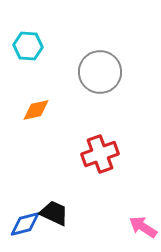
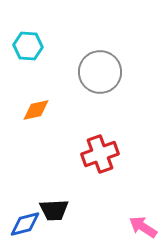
black trapezoid: moved 3 px up; rotated 152 degrees clockwise
